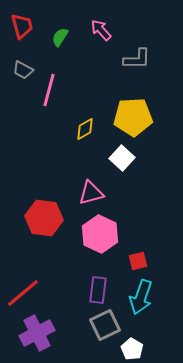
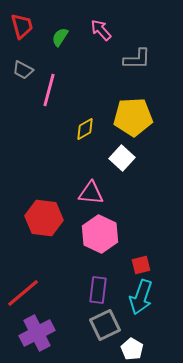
pink triangle: rotated 20 degrees clockwise
red square: moved 3 px right, 4 px down
